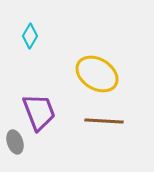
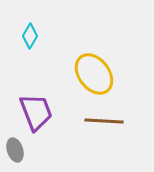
yellow ellipse: moved 3 px left; rotated 21 degrees clockwise
purple trapezoid: moved 3 px left
gray ellipse: moved 8 px down
